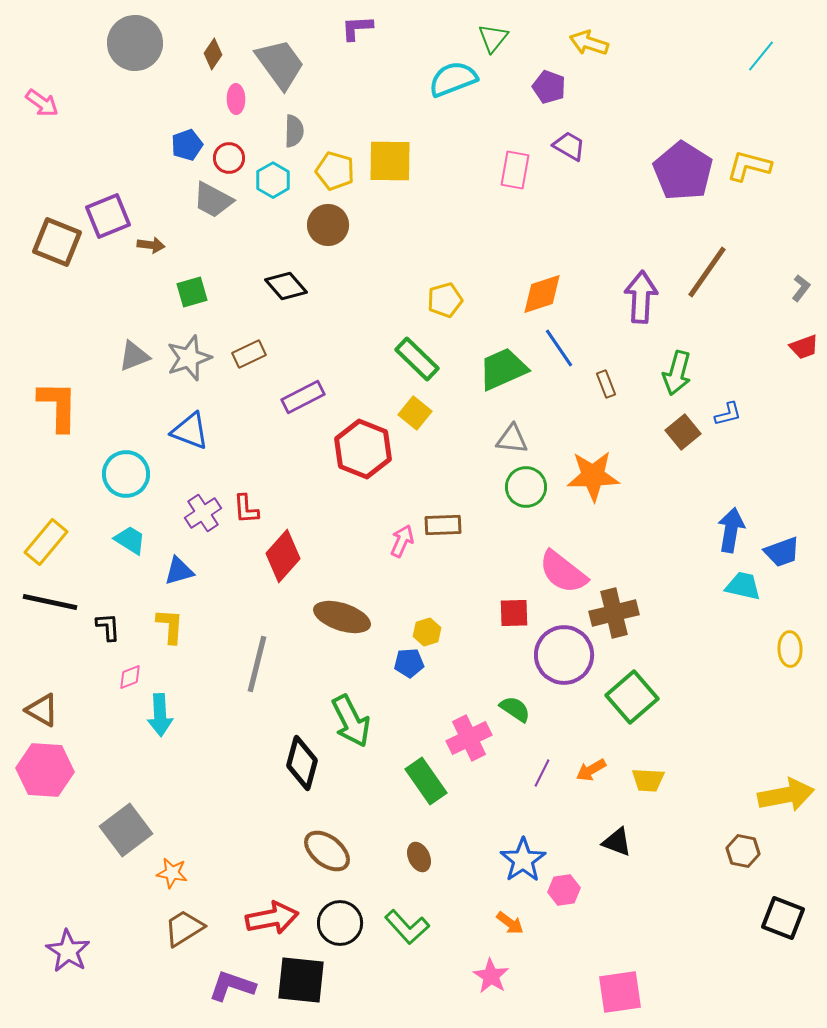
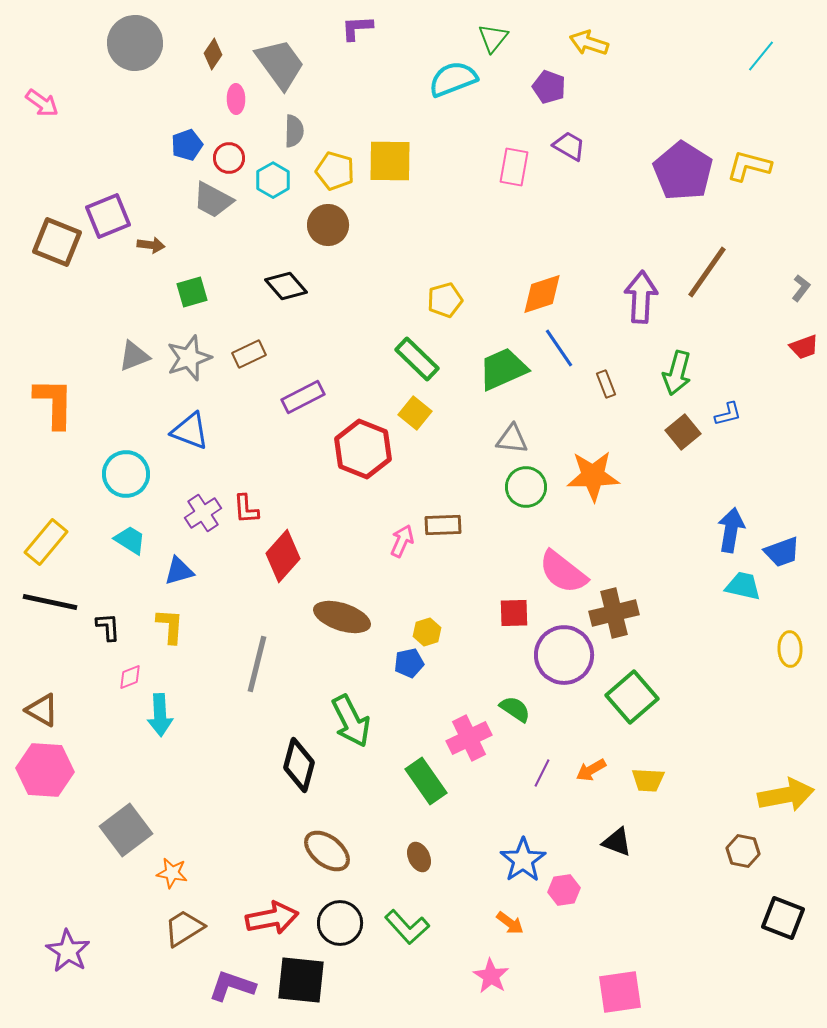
pink rectangle at (515, 170): moved 1 px left, 3 px up
orange L-shape at (58, 406): moved 4 px left, 3 px up
blue pentagon at (409, 663): rotated 8 degrees counterclockwise
black diamond at (302, 763): moved 3 px left, 2 px down
